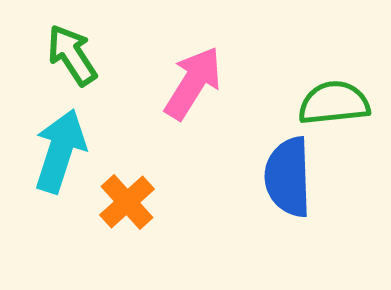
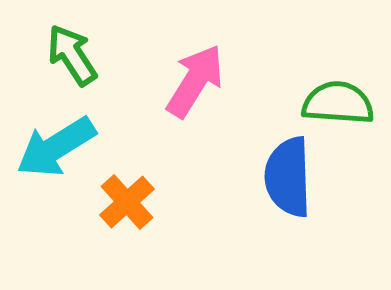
pink arrow: moved 2 px right, 2 px up
green semicircle: moved 4 px right; rotated 10 degrees clockwise
cyan arrow: moved 4 px left, 4 px up; rotated 140 degrees counterclockwise
